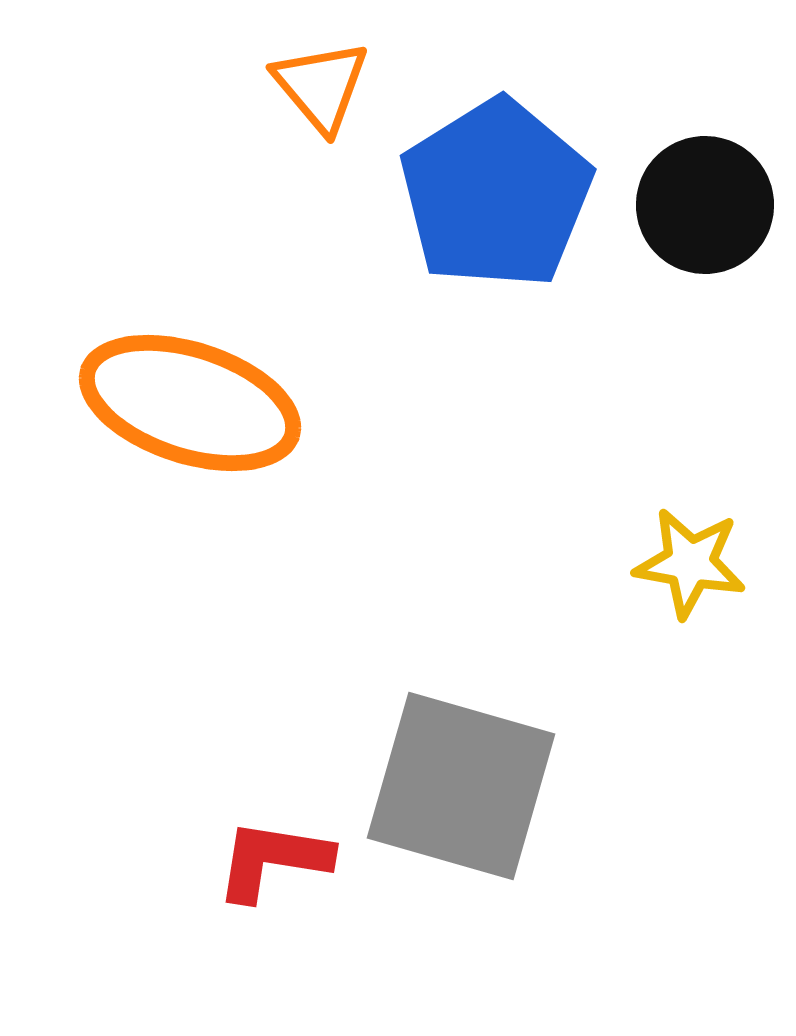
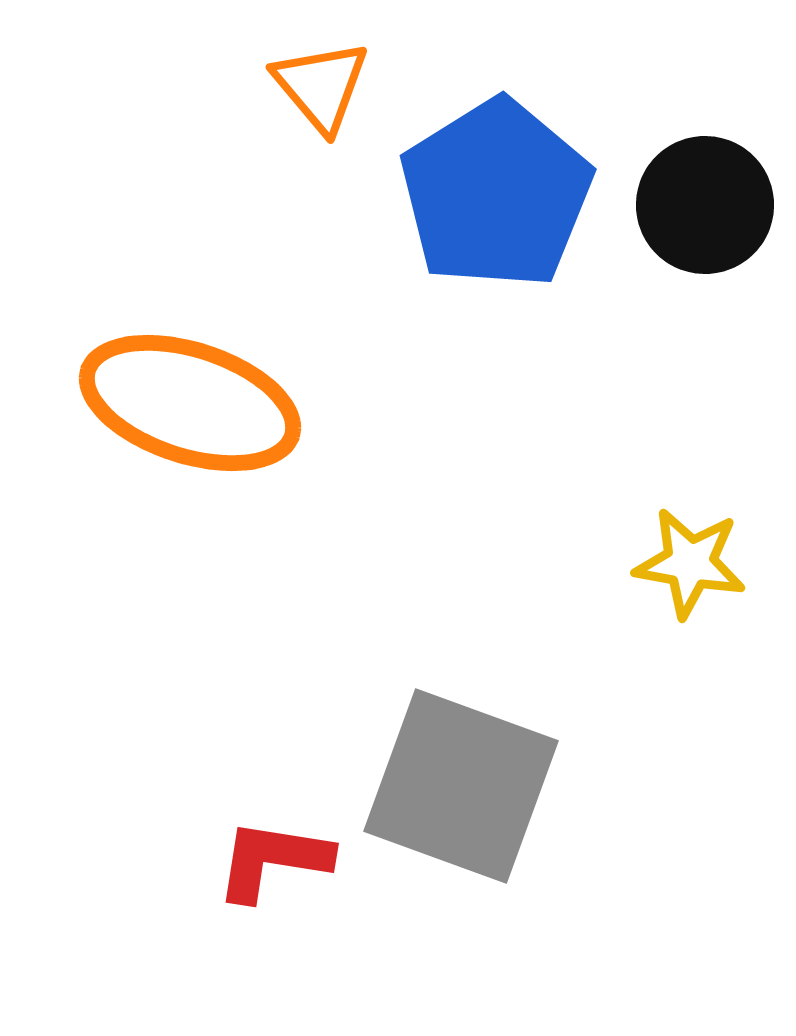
gray square: rotated 4 degrees clockwise
